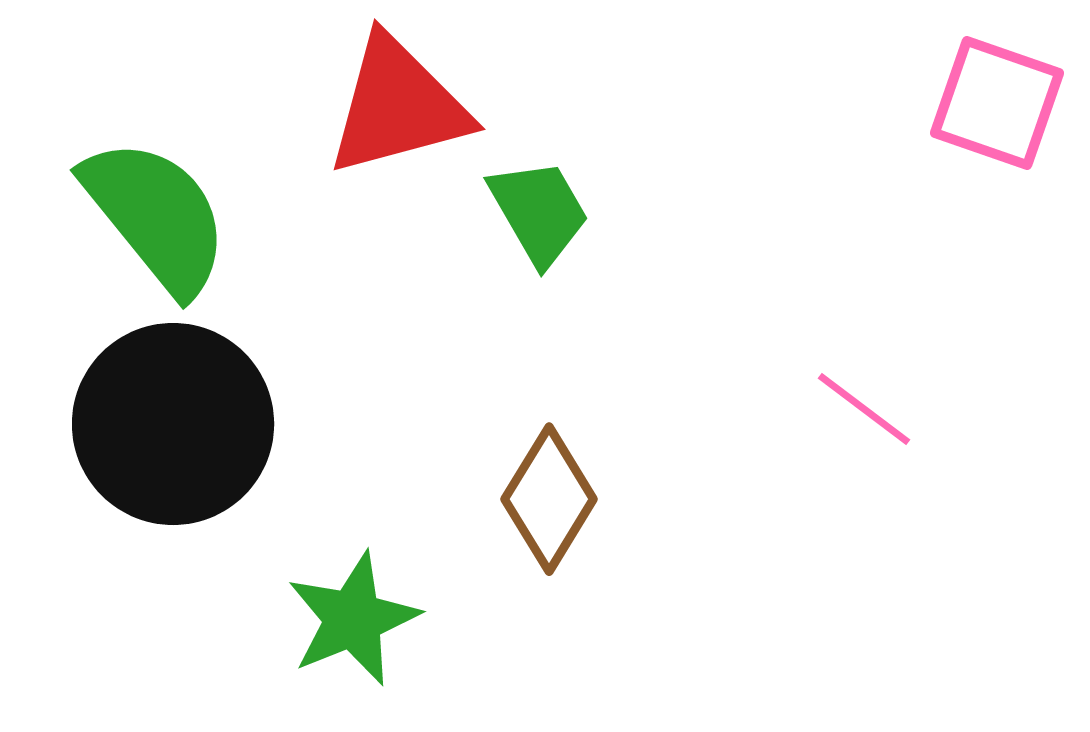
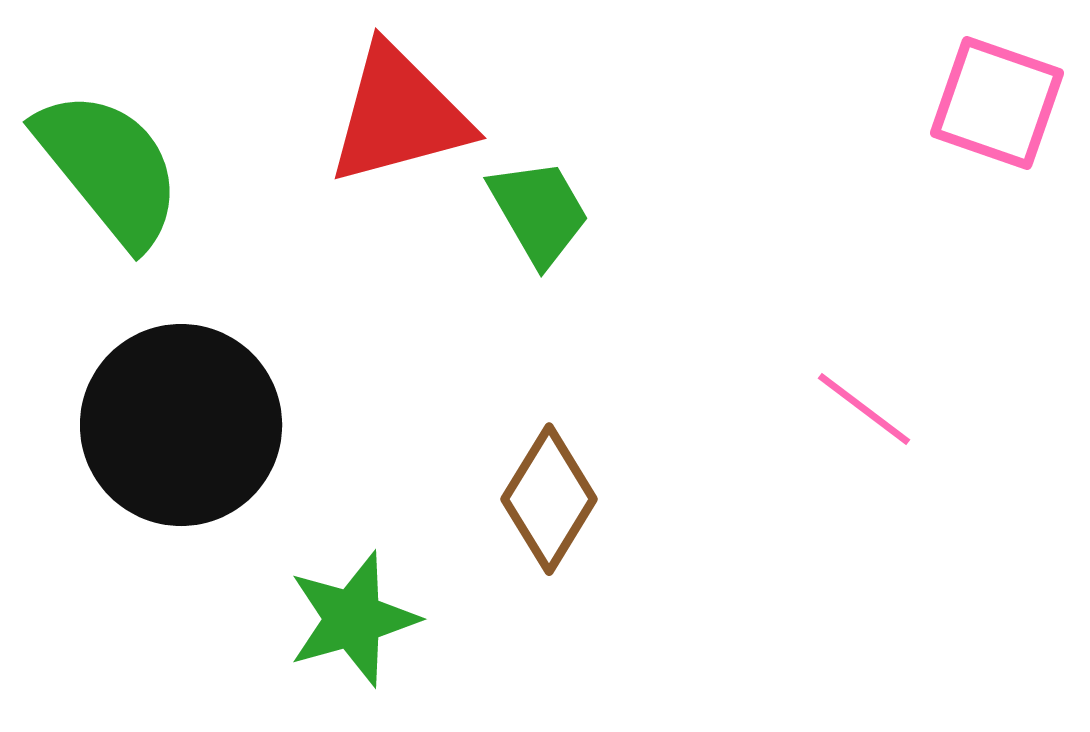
red triangle: moved 1 px right, 9 px down
green semicircle: moved 47 px left, 48 px up
black circle: moved 8 px right, 1 px down
green star: rotated 6 degrees clockwise
